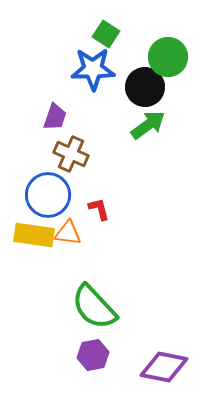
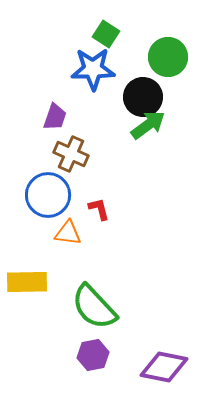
black circle: moved 2 px left, 10 px down
yellow rectangle: moved 7 px left, 47 px down; rotated 9 degrees counterclockwise
